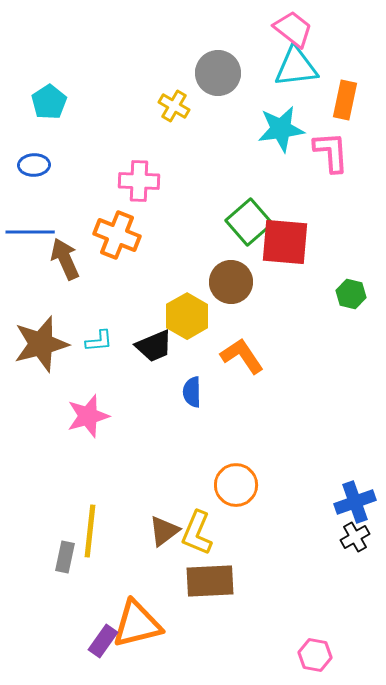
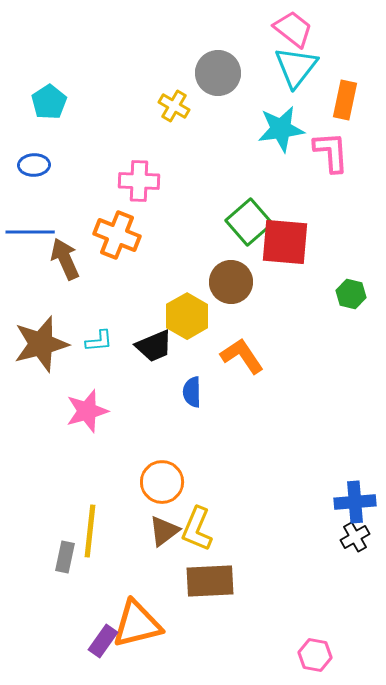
cyan triangle: rotated 45 degrees counterclockwise
pink star: moved 1 px left, 5 px up
orange circle: moved 74 px left, 3 px up
blue cross: rotated 15 degrees clockwise
yellow L-shape: moved 4 px up
